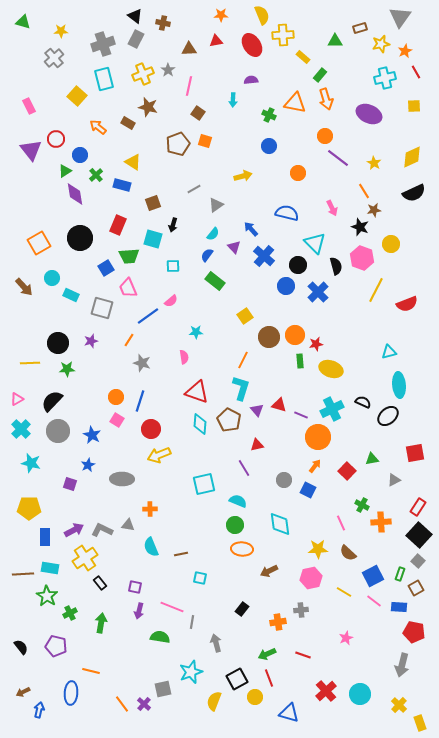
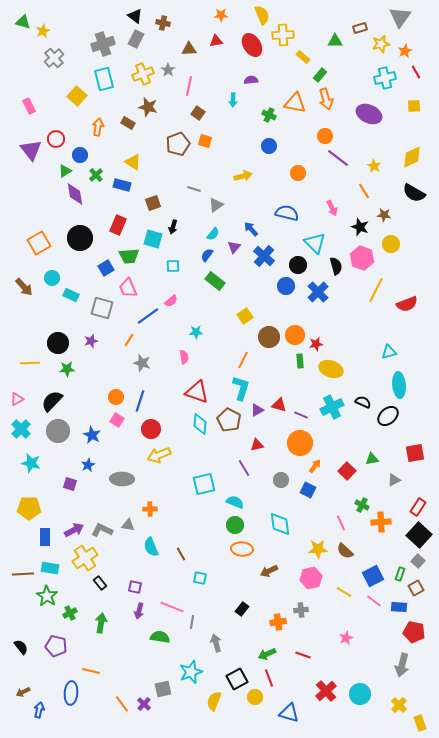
yellow star at (61, 31): moved 18 px left; rotated 24 degrees counterclockwise
orange arrow at (98, 127): rotated 60 degrees clockwise
yellow star at (374, 163): moved 3 px down
gray line at (194, 189): rotated 48 degrees clockwise
black semicircle at (414, 193): rotated 55 degrees clockwise
brown star at (374, 210): moved 10 px right, 5 px down; rotated 16 degrees clockwise
black arrow at (173, 225): moved 2 px down
purple triangle at (234, 247): rotated 24 degrees clockwise
cyan cross at (332, 409): moved 2 px up
purple triangle at (257, 410): rotated 40 degrees clockwise
orange circle at (318, 437): moved 18 px left, 6 px down
gray circle at (284, 480): moved 3 px left
cyan semicircle at (238, 501): moved 3 px left, 1 px down
brown semicircle at (348, 553): moved 3 px left, 2 px up
brown line at (181, 554): rotated 72 degrees clockwise
